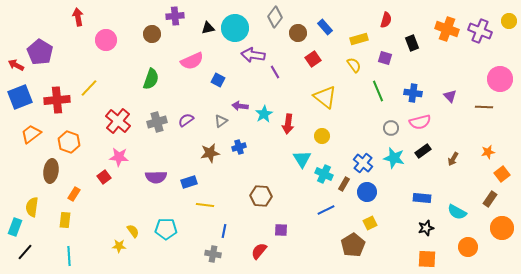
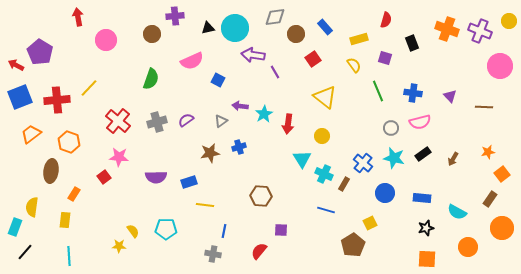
gray diamond at (275, 17): rotated 45 degrees clockwise
brown circle at (298, 33): moved 2 px left, 1 px down
pink circle at (500, 79): moved 13 px up
black rectangle at (423, 151): moved 3 px down
blue circle at (367, 192): moved 18 px right, 1 px down
blue line at (326, 210): rotated 42 degrees clockwise
